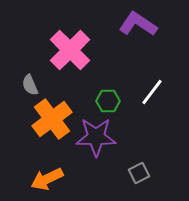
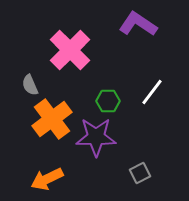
gray square: moved 1 px right
